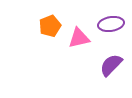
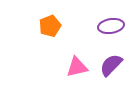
purple ellipse: moved 2 px down
pink triangle: moved 2 px left, 29 px down
